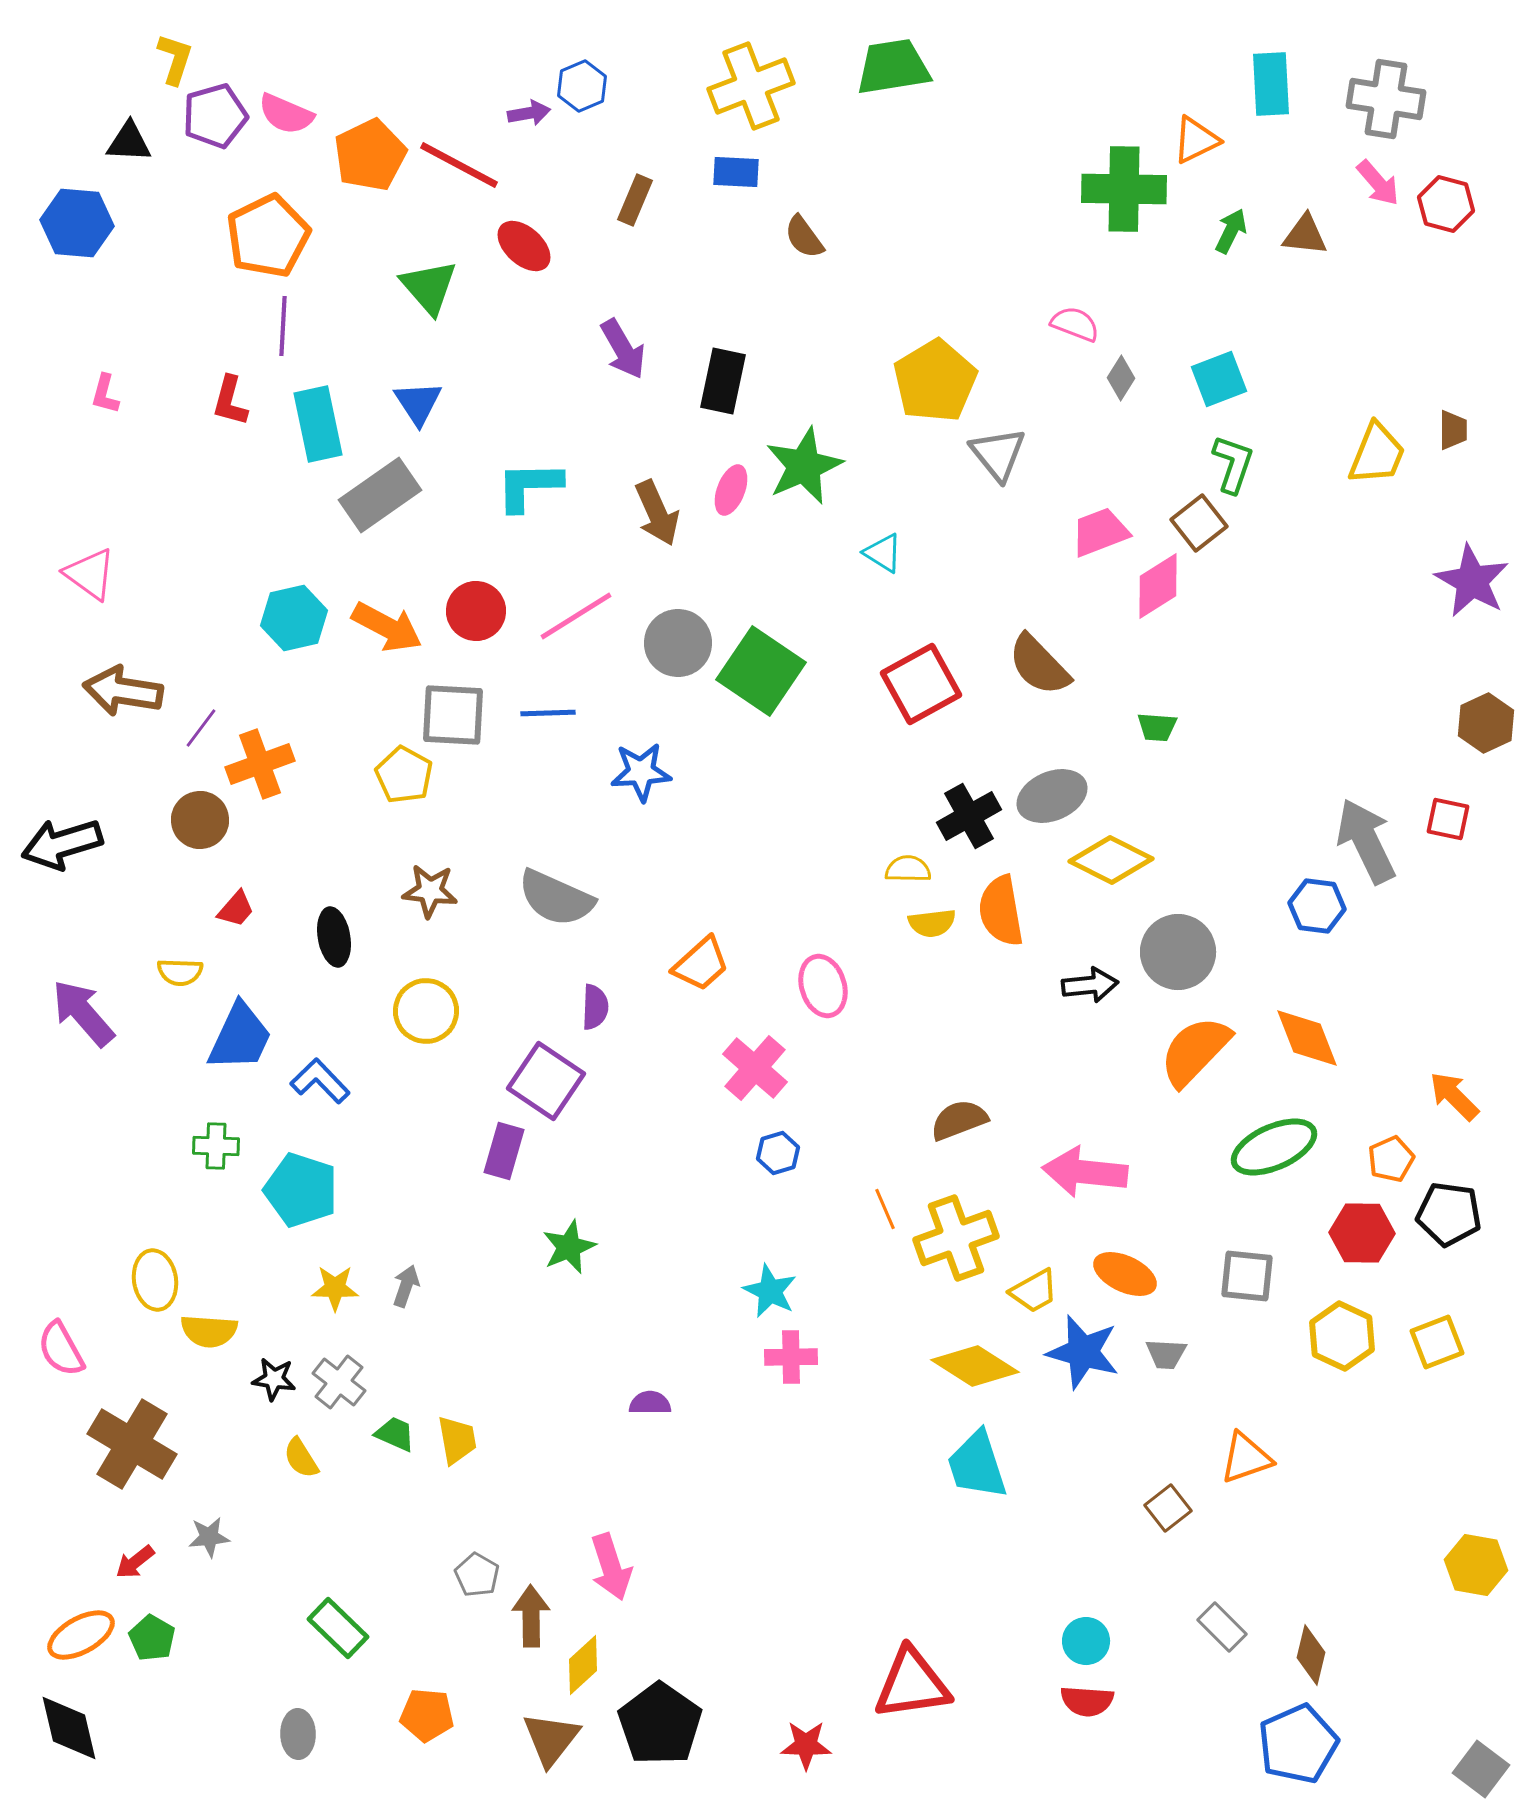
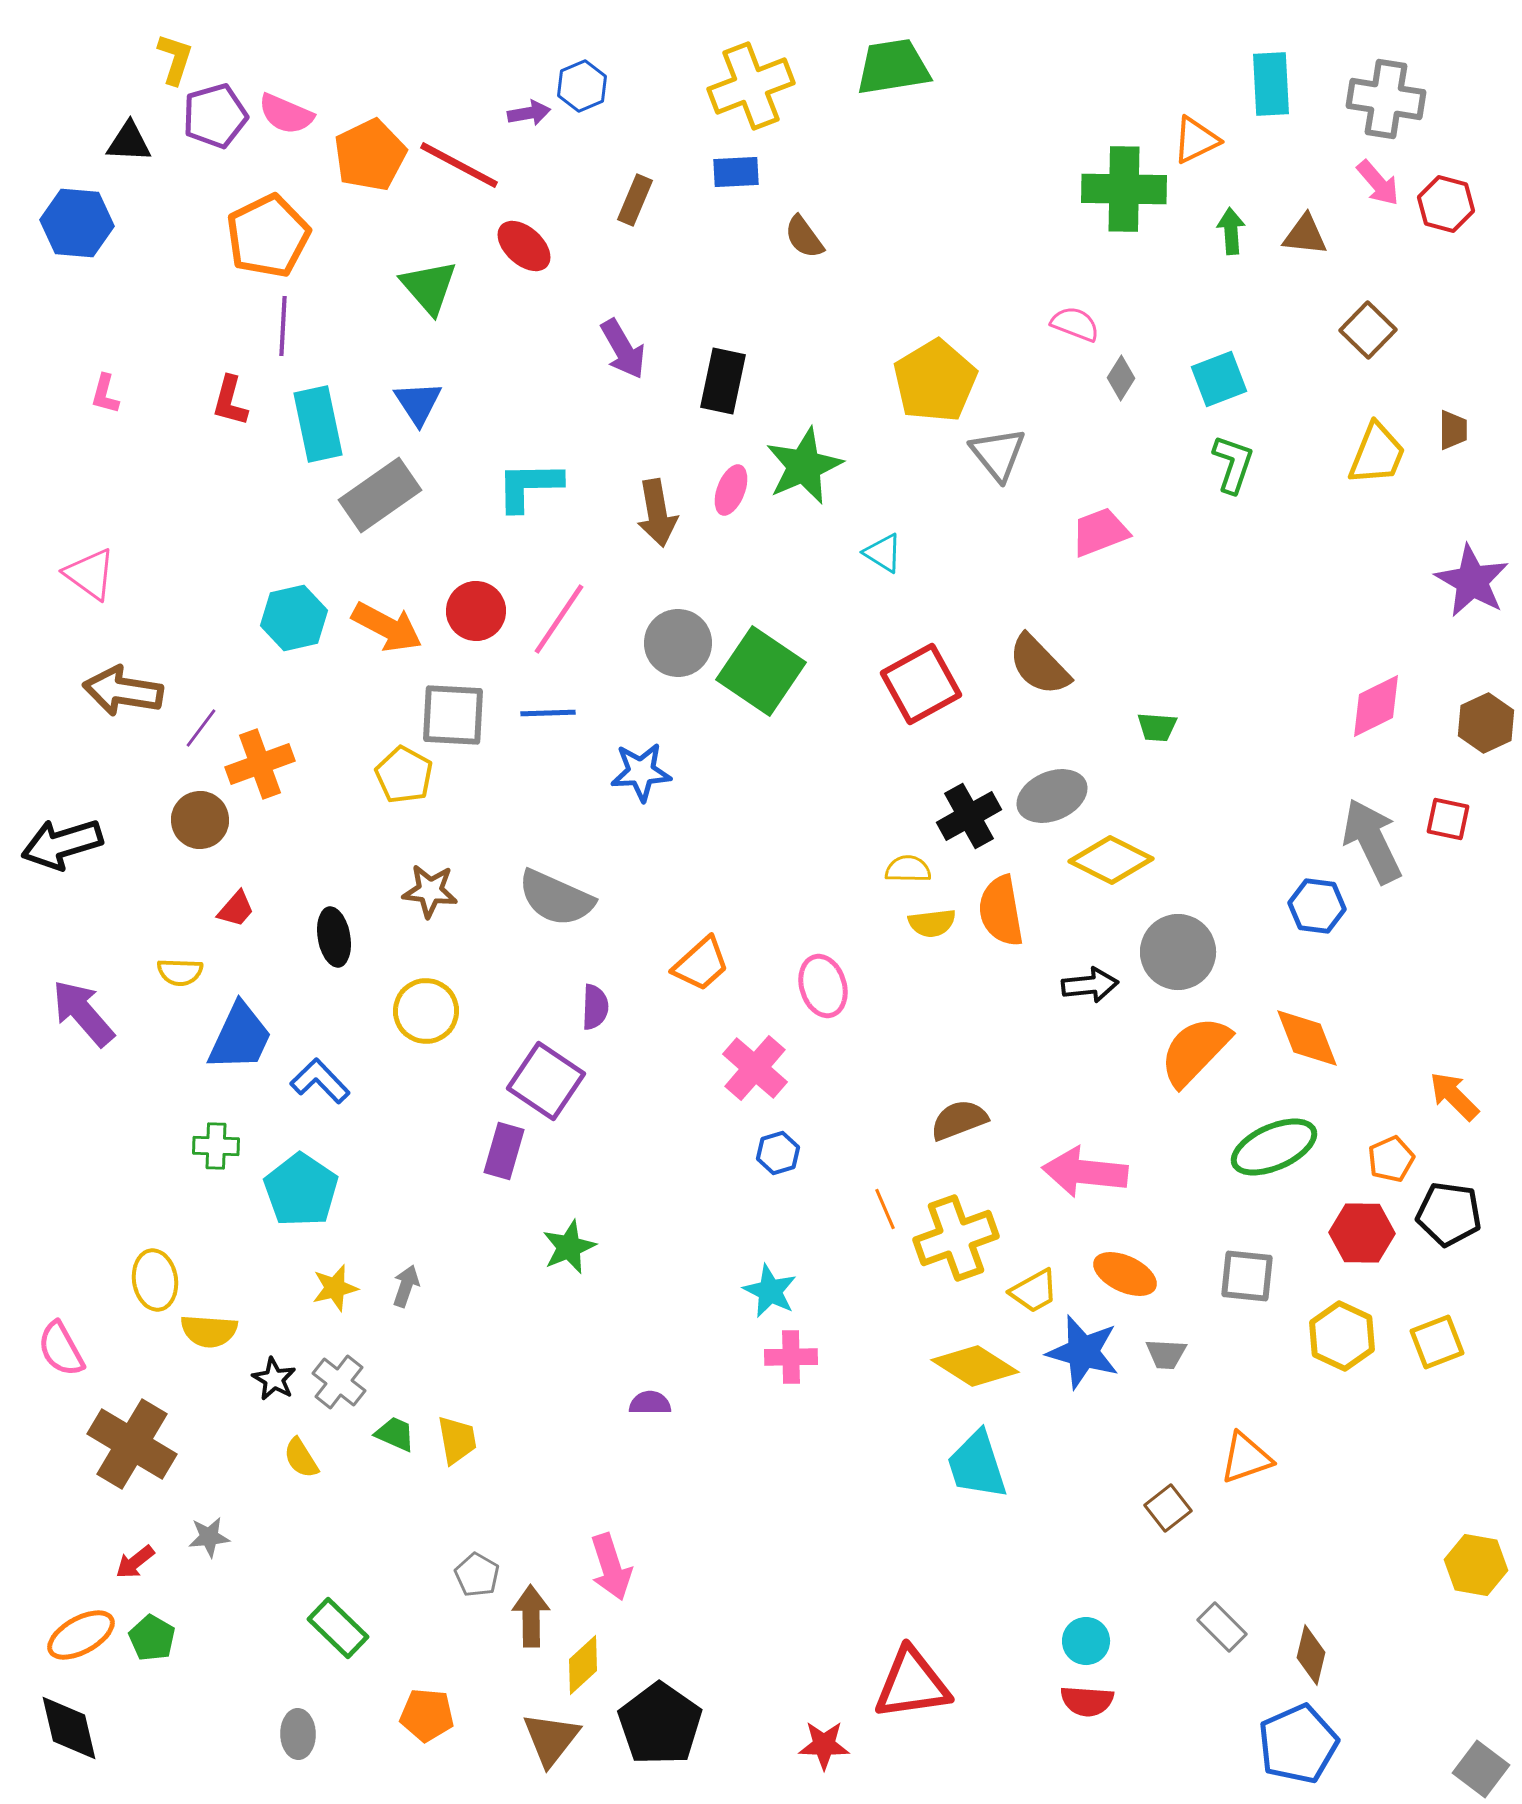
blue rectangle at (736, 172): rotated 6 degrees counterclockwise
green arrow at (1231, 231): rotated 30 degrees counterclockwise
brown arrow at (657, 513): rotated 14 degrees clockwise
brown square at (1199, 523): moved 169 px right, 193 px up; rotated 8 degrees counterclockwise
pink diamond at (1158, 586): moved 218 px right, 120 px down; rotated 6 degrees clockwise
pink line at (576, 616): moved 17 px left, 3 px down; rotated 24 degrees counterclockwise
gray arrow at (1366, 841): moved 6 px right
cyan pentagon at (301, 1190): rotated 16 degrees clockwise
yellow star at (335, 1288): rotated 15 degrees counterclockwise
black star at (274, 1379): rotated 21 degrees clockwise
red star at (806, 1745): moved 18 px right
